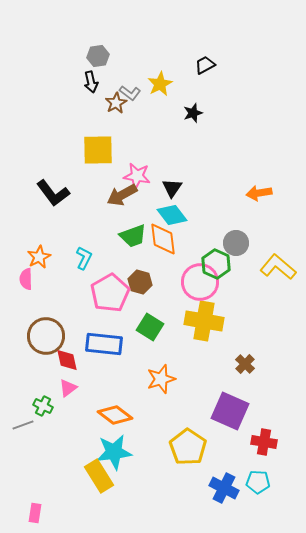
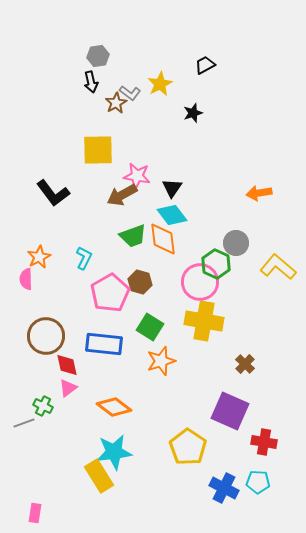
red diamond at (67, 360): moved 5 px down
orange star at (161, 379): moved 18 px up
orange diamond at (115, 415): moved 1 px left, 8 px up
gray line at (23, 425): moved 1 px right, 2 px up
